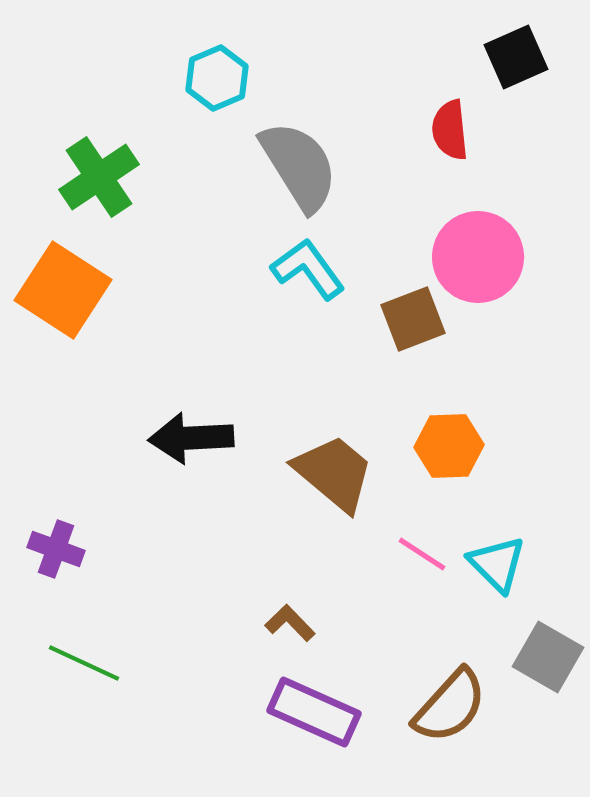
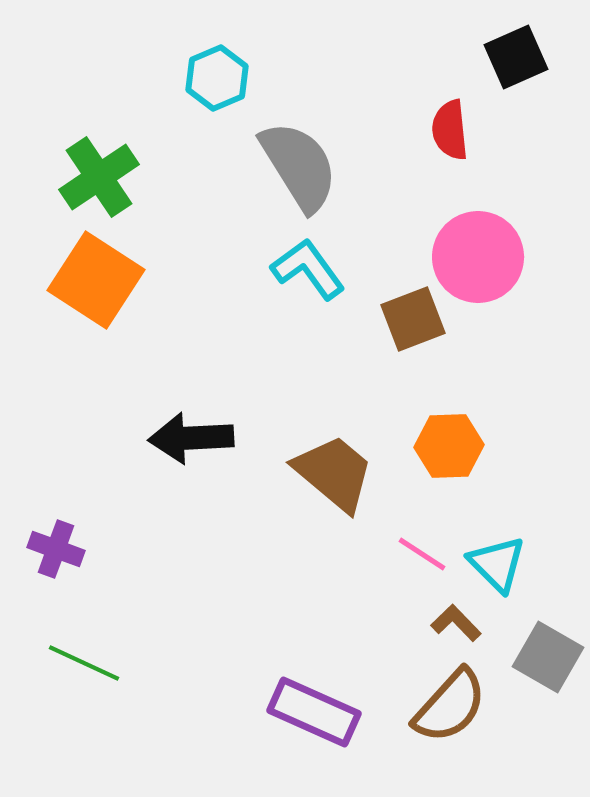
orange square: moved 33 px right, 10 px up
brown L-shape: moved 166 px right
